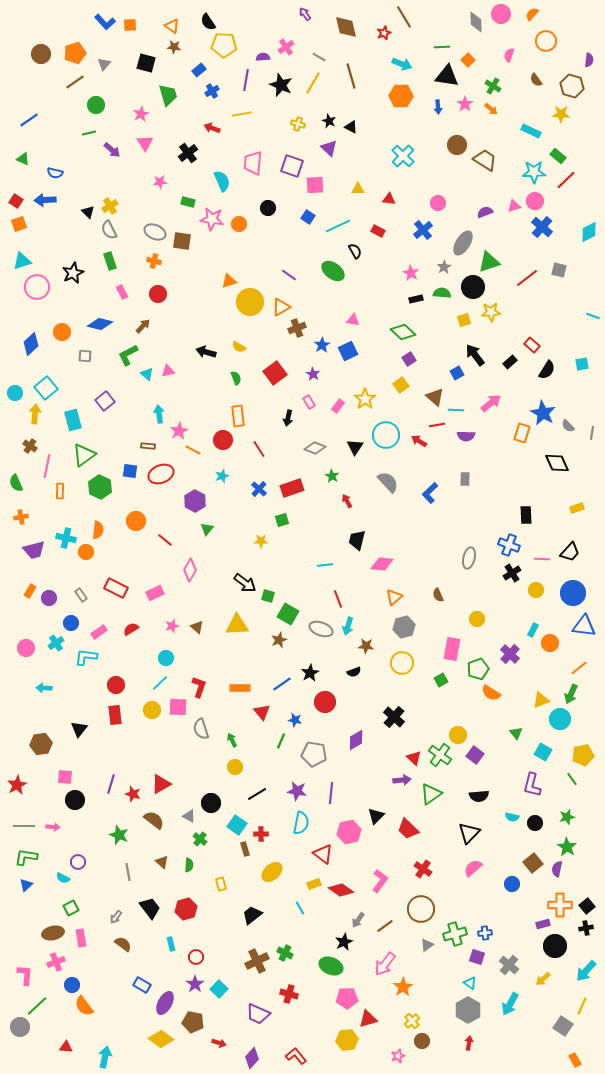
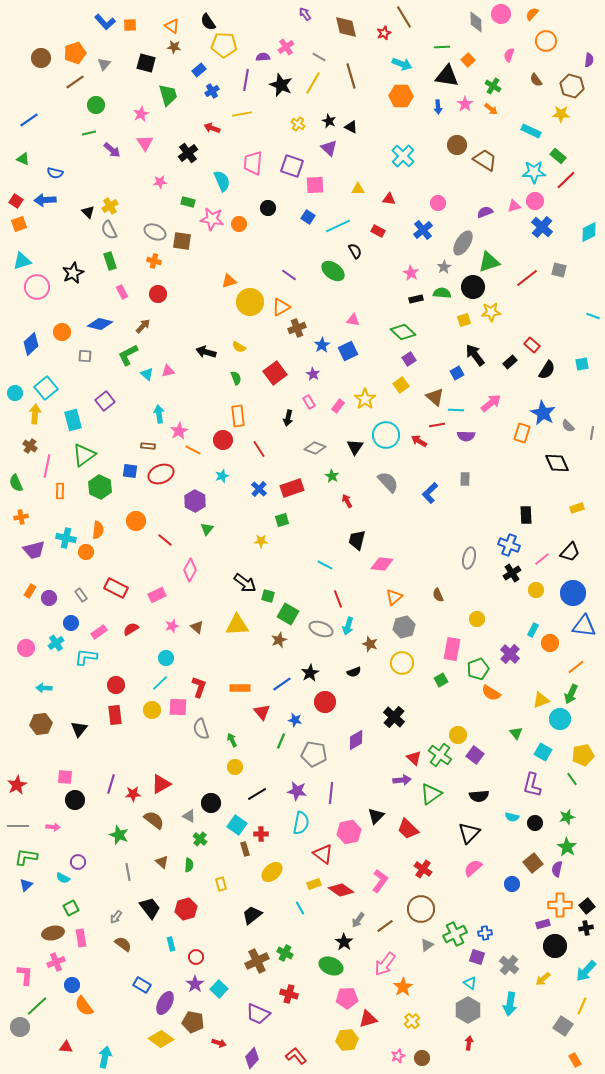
brown circle at (41, 54): moved 4 px down
yellow cross at (298, 124): rotated 16 degrees clockwise
pink line at (542, 559): rotated 42 degrees counterclockwise
cyan line at (325, 565): rotated 35 degrees clockwise
pink rectangle at (155, 593): moved 2 px right, 2 px down
brown star at (366, 646): moved 4 px right, 2 px up; rotated 14 degrees clockwise
orange line at (579, 668): moved 3 px left, 1 px up
brown hexagon at (41, 744): moved 20 px up
red star at (133, 794): rotated 21 degrees counterclockwise
gray line at (24, 826): moved 6 px left
green cross at (455, 934): rotated 10 degrees counterclockwise
black star at (344, 942): rotated 12 degrees counterclockwise
cyan arrow at (510, 1004): rotated 20 degrees counterclockwise
brown circle at (422, 1041): moved 17 px down
